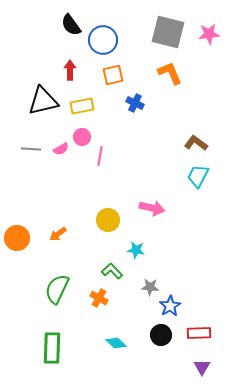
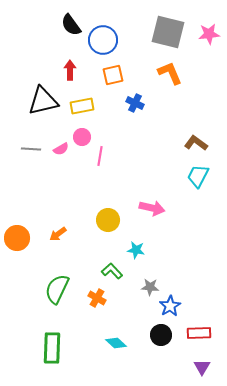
orange cross: moved 2 px left
